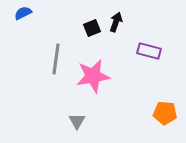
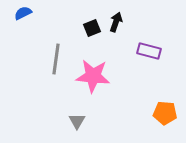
pink star: rotated 16 degrees clockwise
